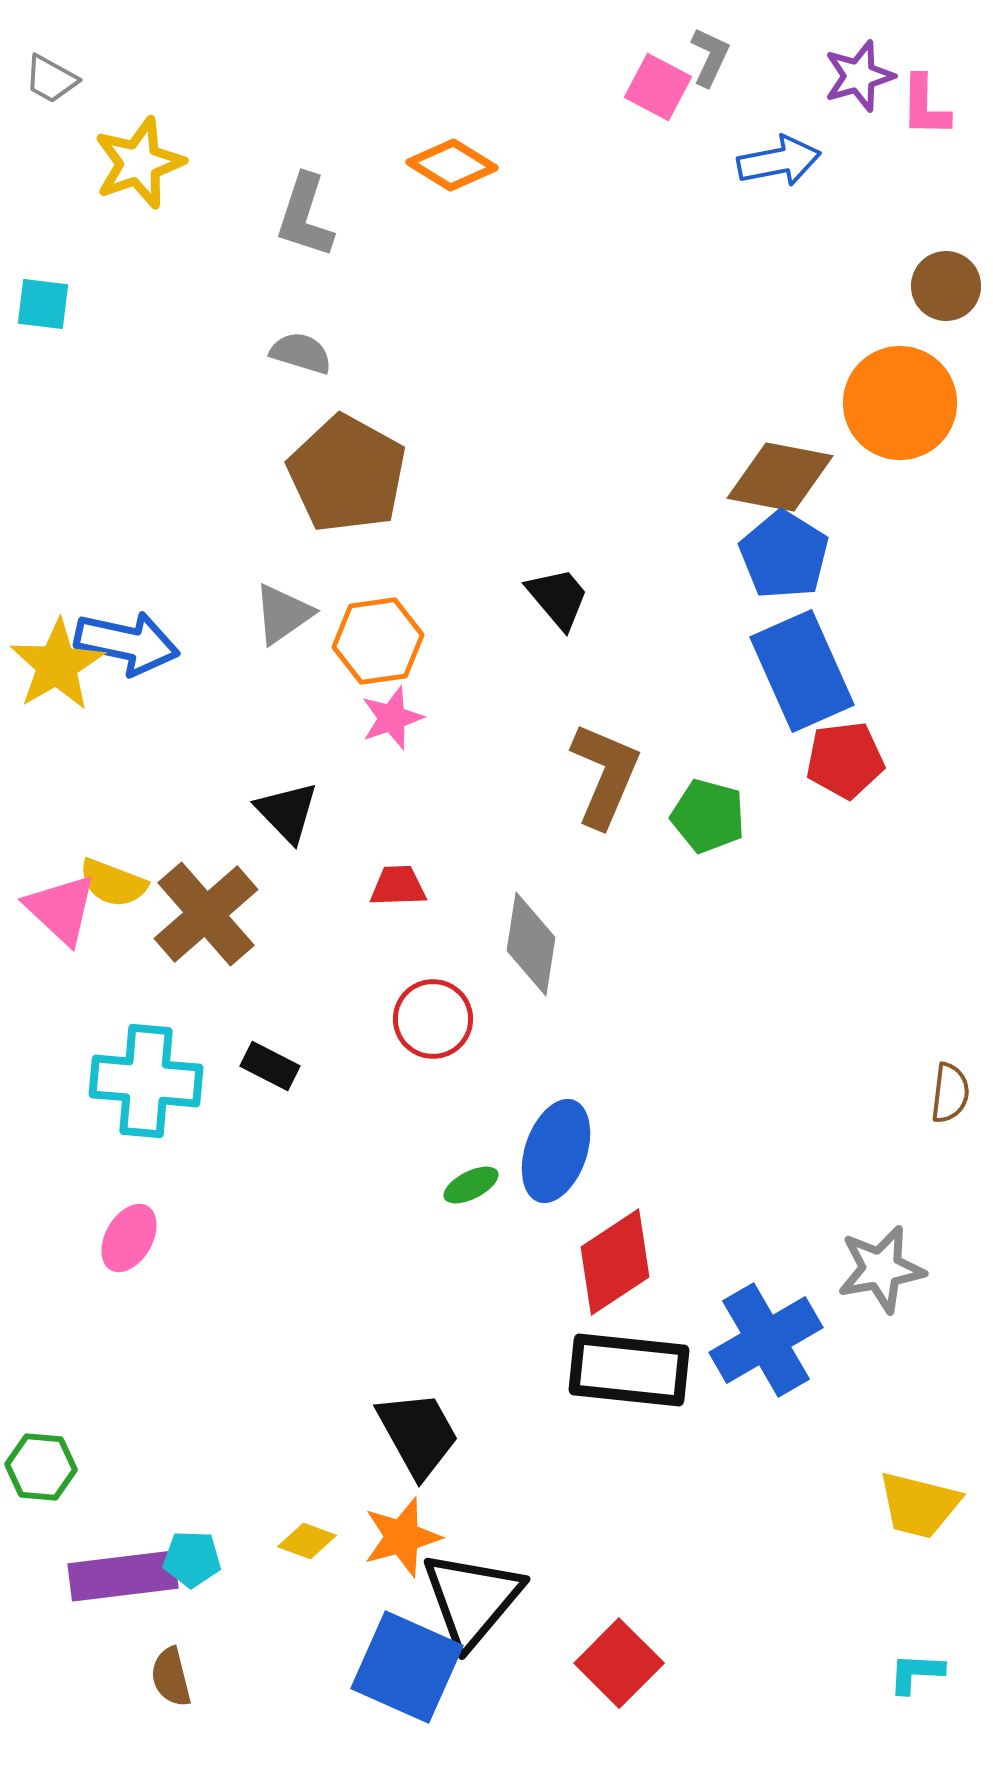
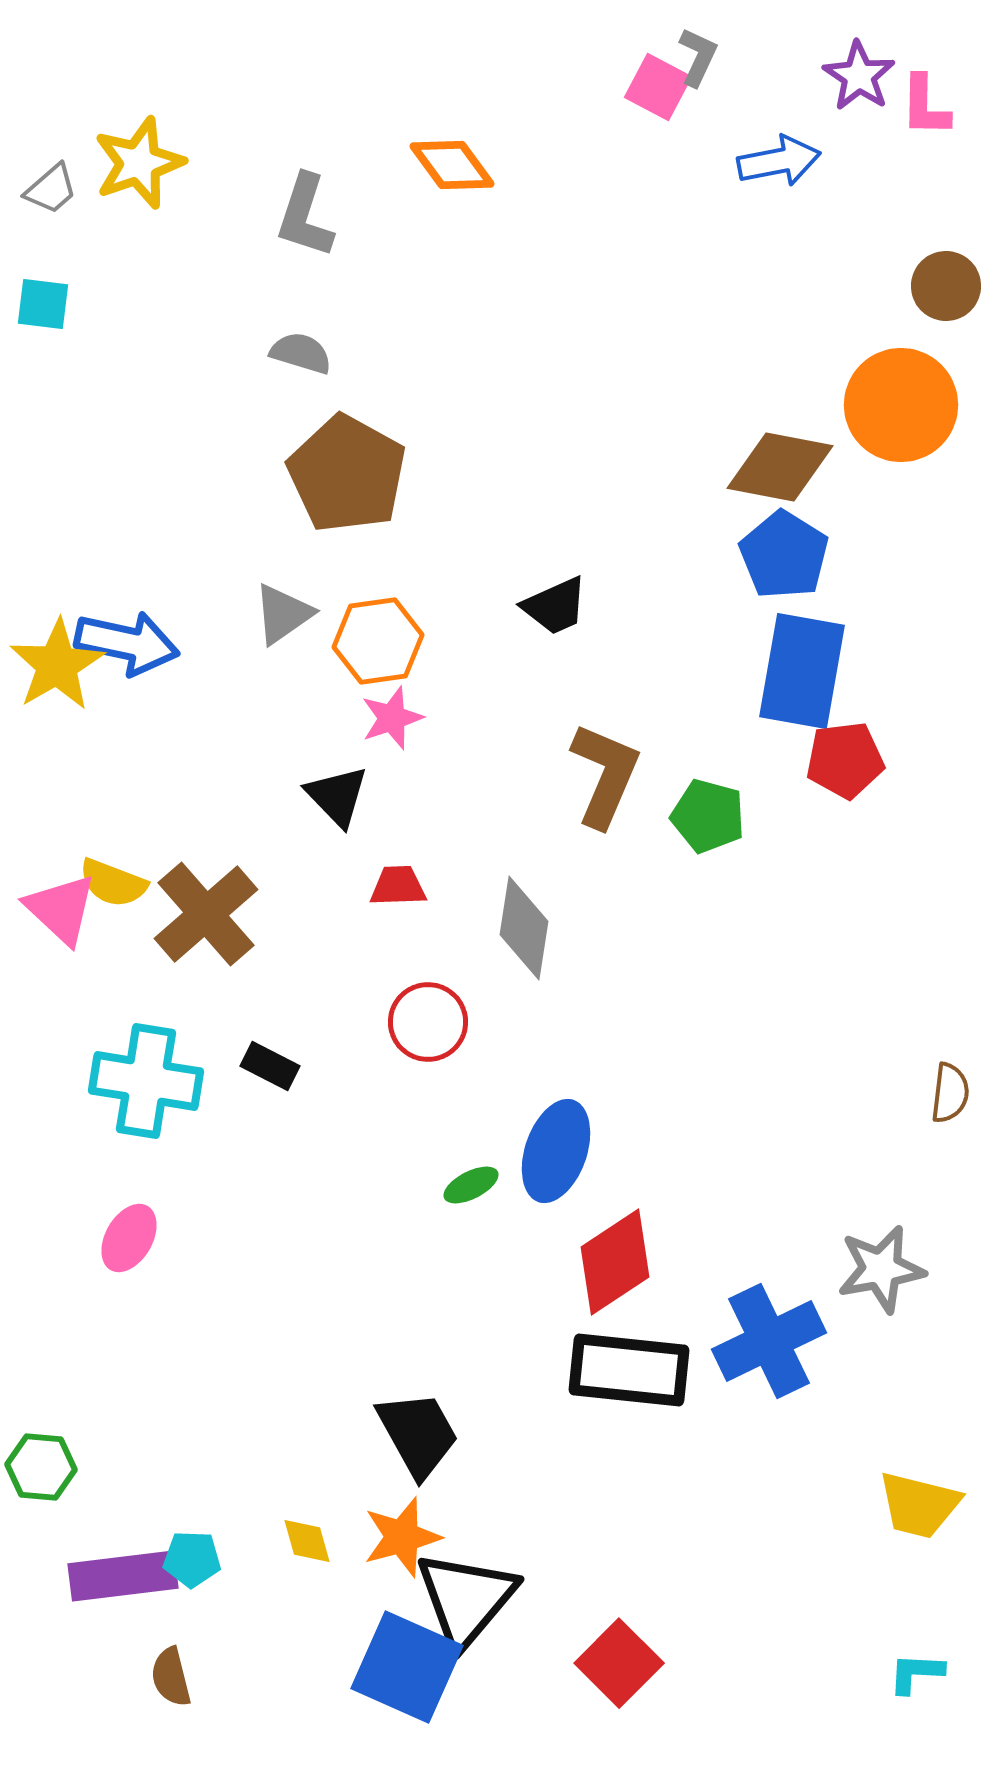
gray L-shape at (710, 57): moved 12 px left
purple star at (859, 76): rotated 22 degrees counterclockwise
gray trapezoid at (51, 79): moved 110 px down; rotated 70 degrees counterclockwise
orange diamond at (452, 165): rotated 22 degrees clockwise
orange circle at (900, 403): moved 1 px right, 2 px down
brown diamond at (780, 477): moved 10 px up
black trapezoid at (558, 598): moved 3 px left, 8 px down; rotated 106 degrees clockwise
blue rectangle at (802, 671): rotated 34 degrees clockwise
black triangle at (287, 812): moved 50 px right, 16 px up
gray diamond at (531, 944): moved 7 px left, 16 px up
red circle at (433, 1019): moved 5 px left, 3 px down
cyan cross at (146, 1081): rotated 4 degrees clockwise
blue cross at (766, 1340): moved 3 px right, 1 px down; rotated 4 degrees clockwise
yellow diamond at (307, 1541): rotated 54 degrees clockwise
black triangle at (472, 1599): moved 6 px left
